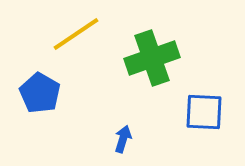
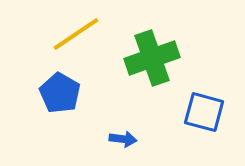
blue pentagon: moved 20 px right
blue square: rotated 12 degrees clockwise
blue arrow: rotated 80 degrees clockwise
